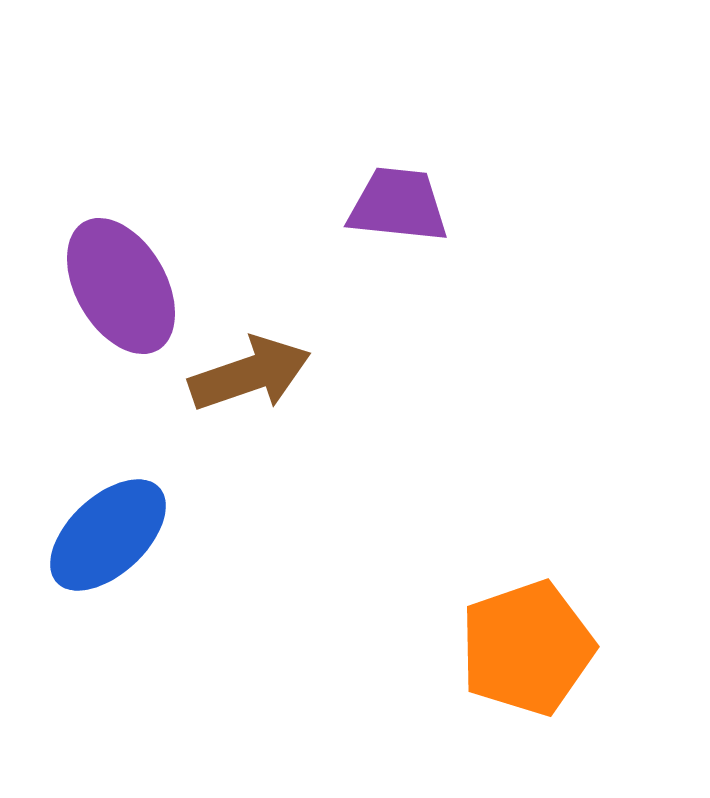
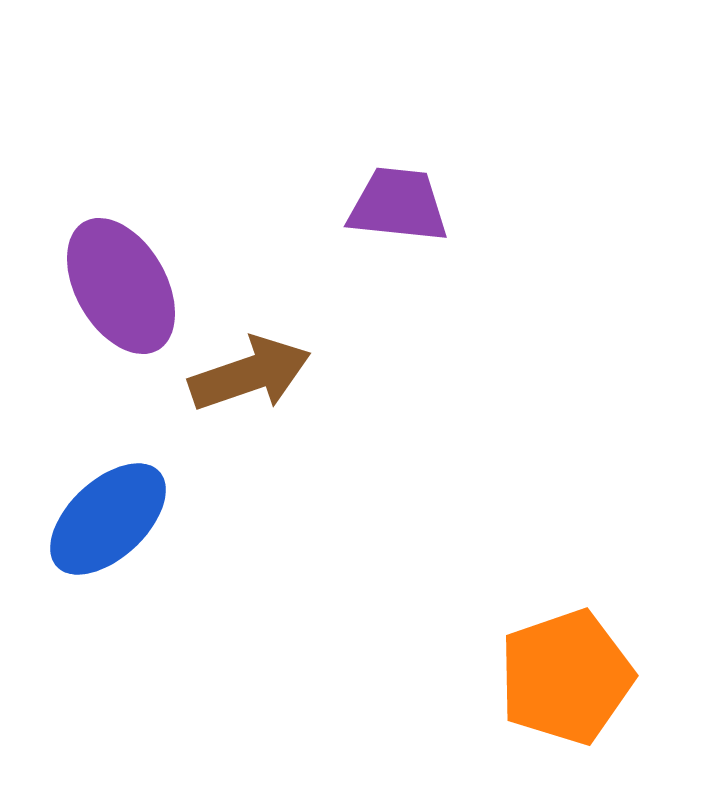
blue ellipse: moved 16 px up
orange pentagon: moved 39 px right, 29 px down
